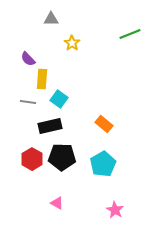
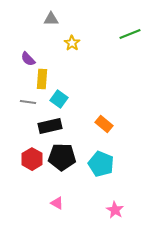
cyan pentagon: moved 2 px left; rotated 20 degrees counterclockwise
